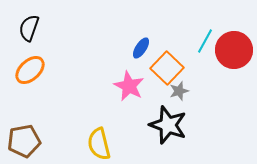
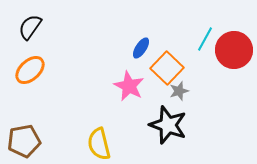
black semicircle: moved 1 px right, 1 px up; rotated 16 degrees clockwise
cyan line: moved 2 px up
